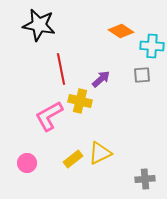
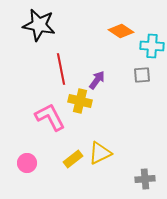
purple arrow: moved 4 px left, 1 px down; rotated 12 degrees counterclockwise
pink L-shape: moved 1 px right, 1 px down; rotated 92 degrees clockwise
